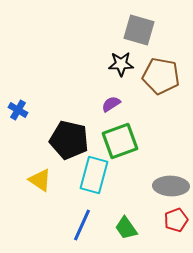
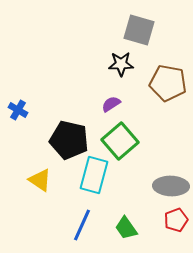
brown pentagon: moved 7 px right, 7 px down
green square: rotated 21 degrees counterclockwise
